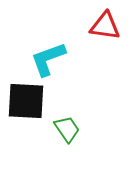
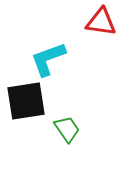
red triangle: moved 4 px left, 4 px up
black square: rotated 12 degrees counterclockwise
